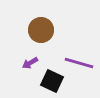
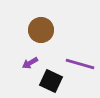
purple line: moved 1 px right, 1 px down
black square: moved 1 px left
